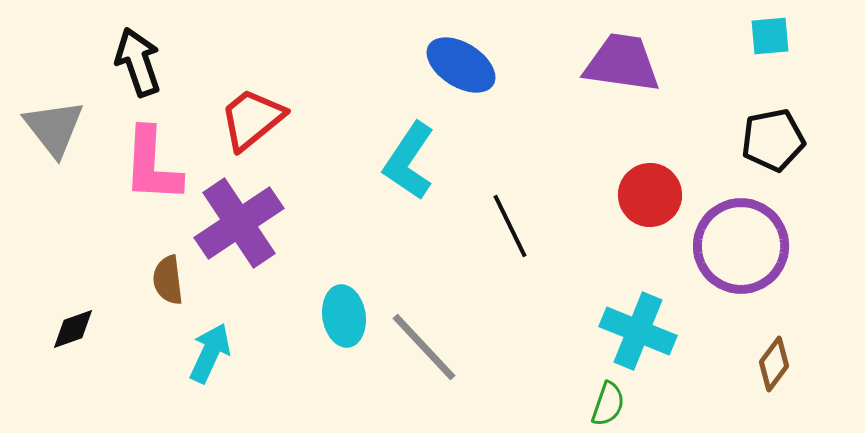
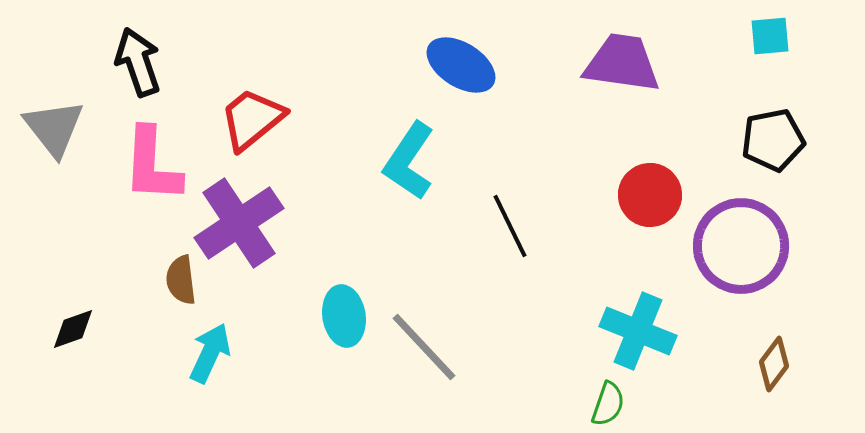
brown semicircle: moved 13 px right
